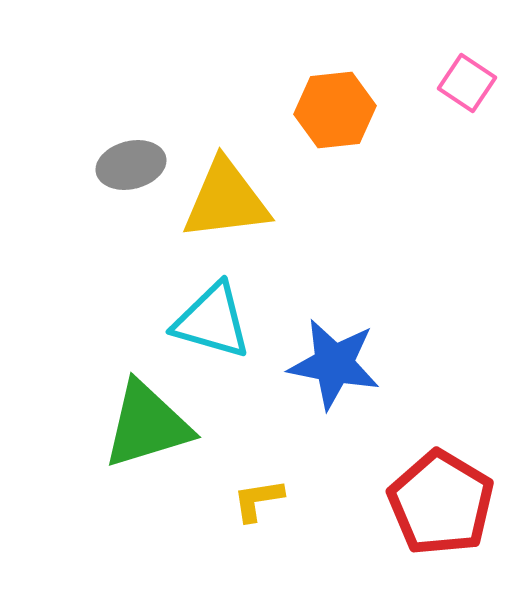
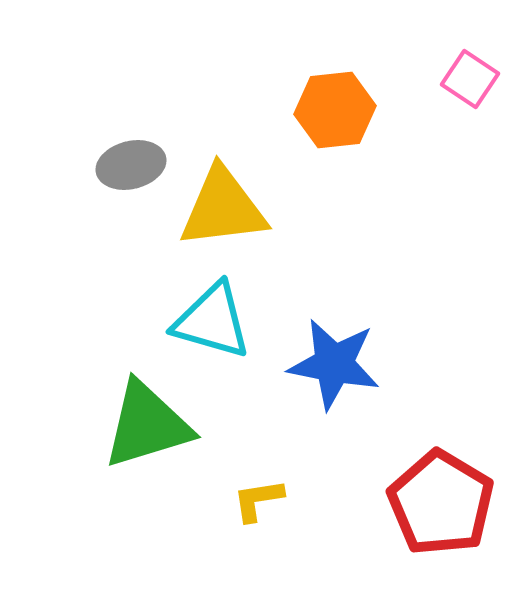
pink square: moved 3 px right, 4 px up
yellow triangle: moved 3 px left, 8 px down
